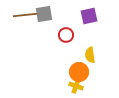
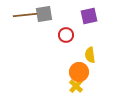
yellow cross: rotated 24 degrees clockwise
